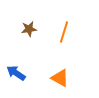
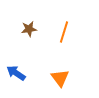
orange triangle: rotated 24 degrees clockwise
